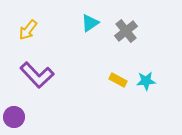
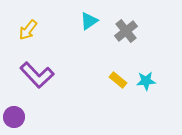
cyan triangle: moved 1 px left, 2 px up
yellow rectangle: rotated 12 degrees clockwise
